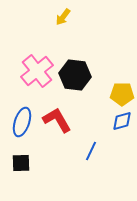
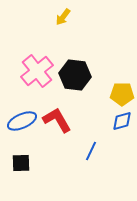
blue ellipse: moved 1 px up; rotated 48 degrees clockwise
